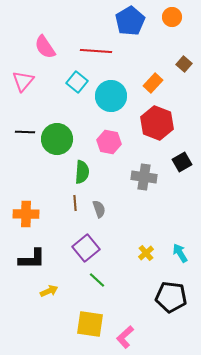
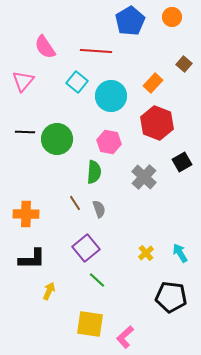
green semicircle: moved 12 px right
gray cross: rotated 35 degrees clockwise
brown line: rotated 28 degrees counterclockwise
yellow arrow: rotated 42 degrees counterclockwise
